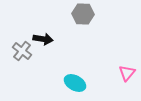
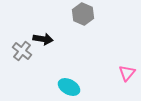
gray hexagon: rotated 20 degrees clockwise
cyan ellipse: moved 6 px left, 4 px down
